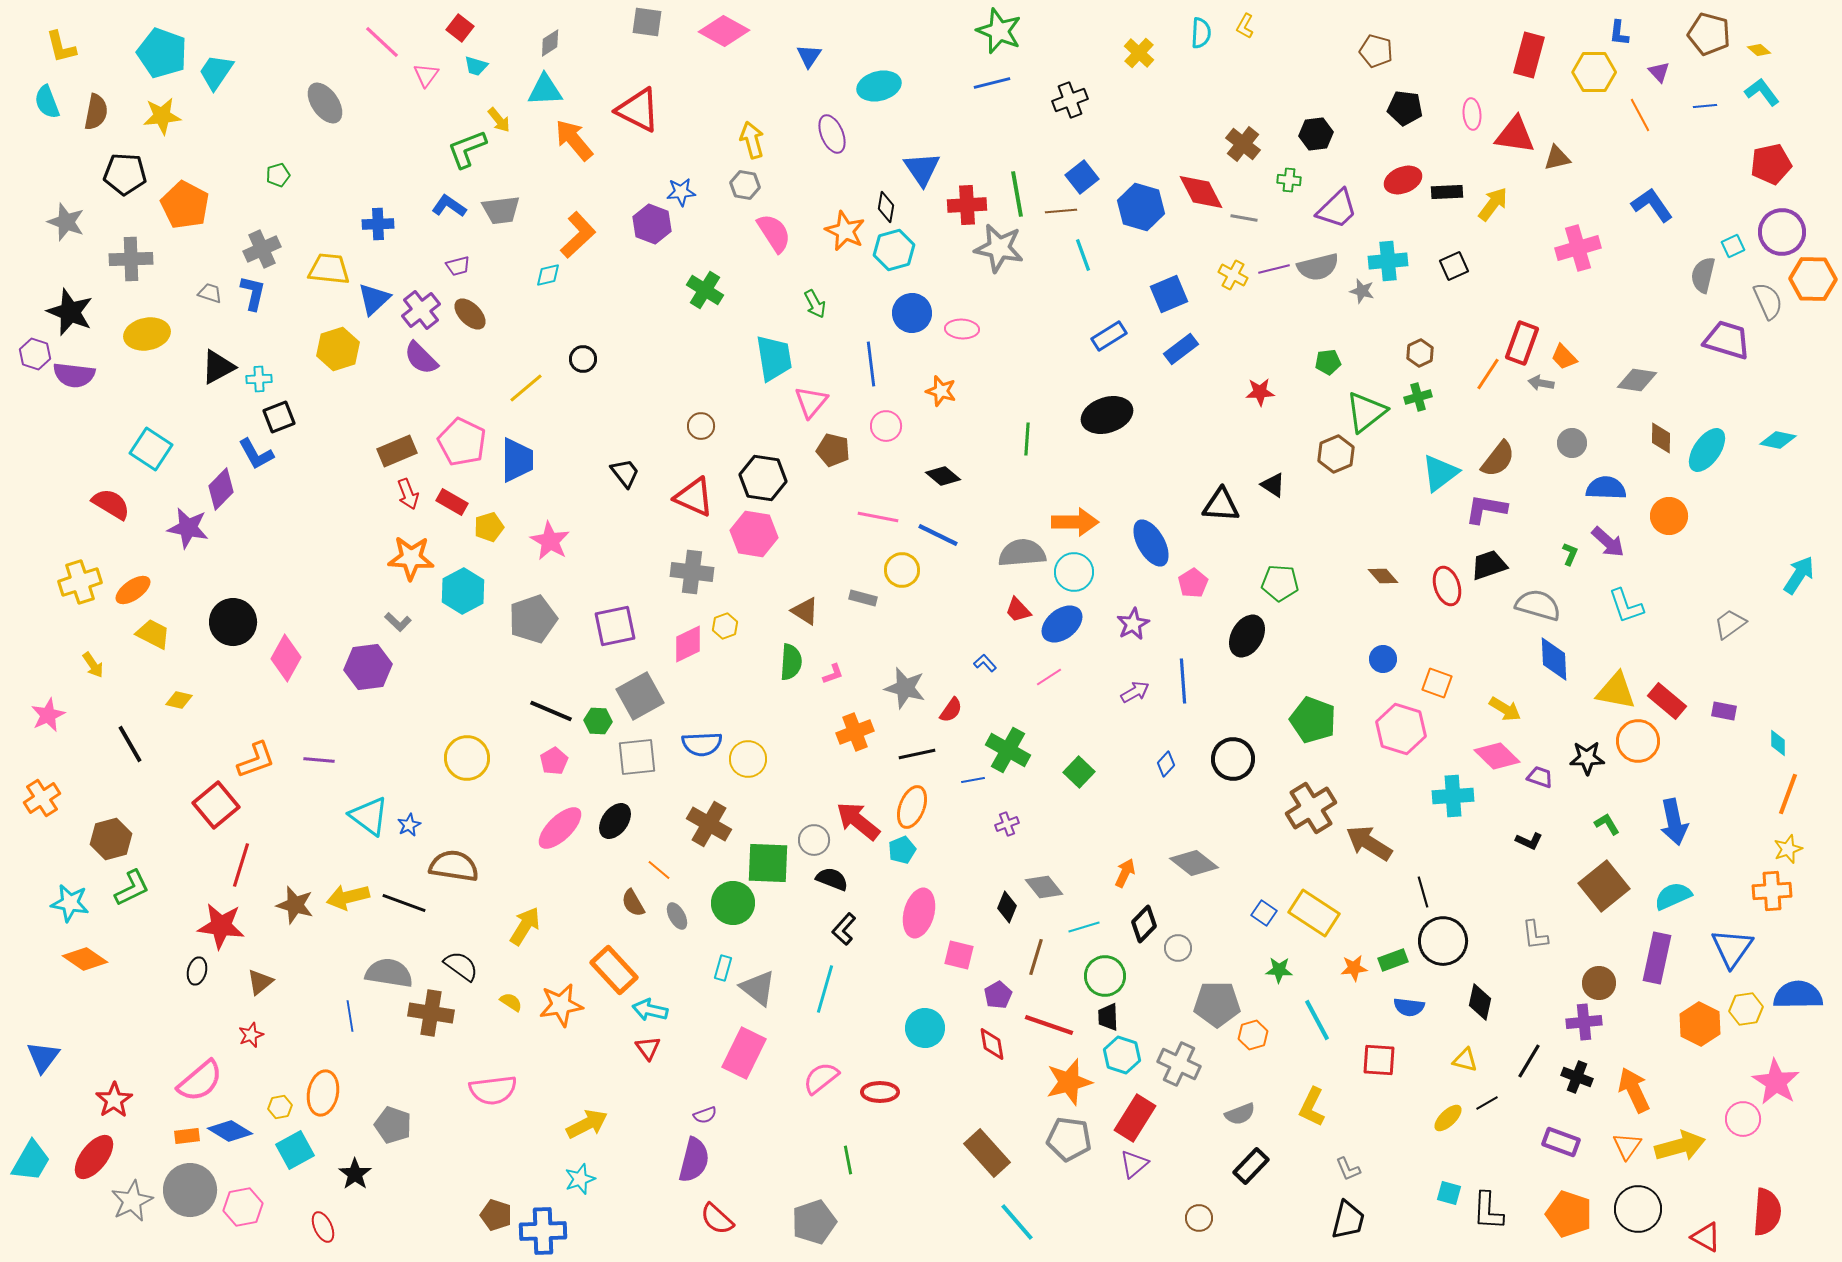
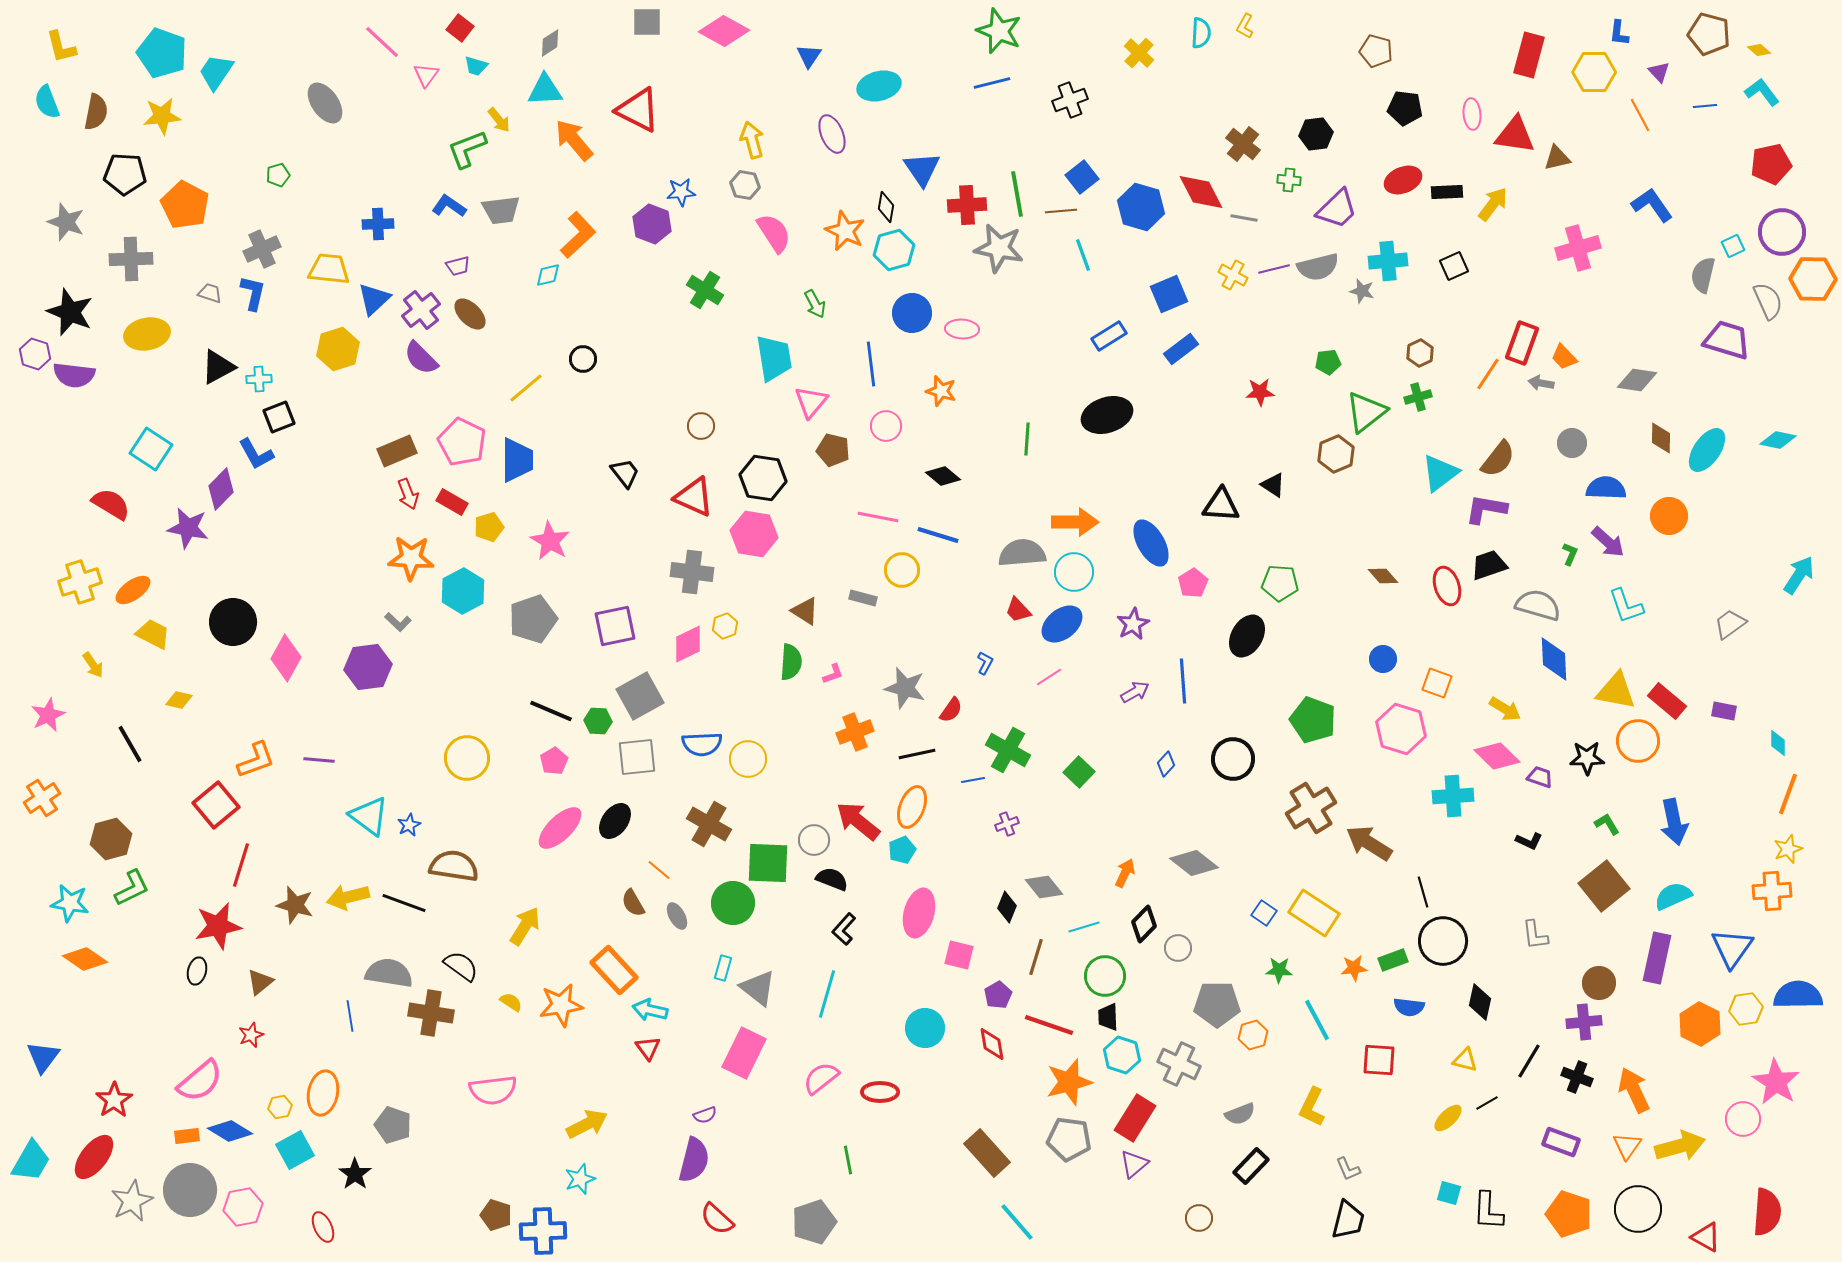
gray square at (647, 22): rotated 8 degrees counterclockwise
blue line at (938, 535): rotated 9 degrees counterclockwise
blue L-shape at (985, 663): rotated 70 degrees clockwise
red star at (221, 926): moved 3 px left; rotated 18 degrees counterclockwise
cyan line at (825, 989): moved 2 px right, 5 px down
